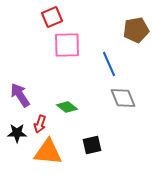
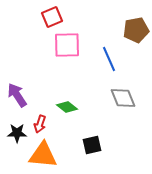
blue line: moved 5 px up
purple arrow: moved 3 px left
orange triangle: moved 5 px left, 3 px down
